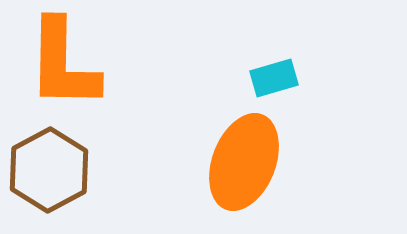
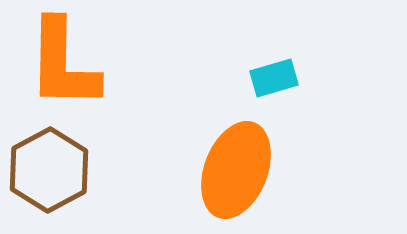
orange ellipse: moved 8 px left, 8 px down
